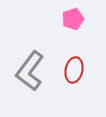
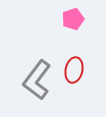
gray L-shape: moved 7 px right, 9 px down
